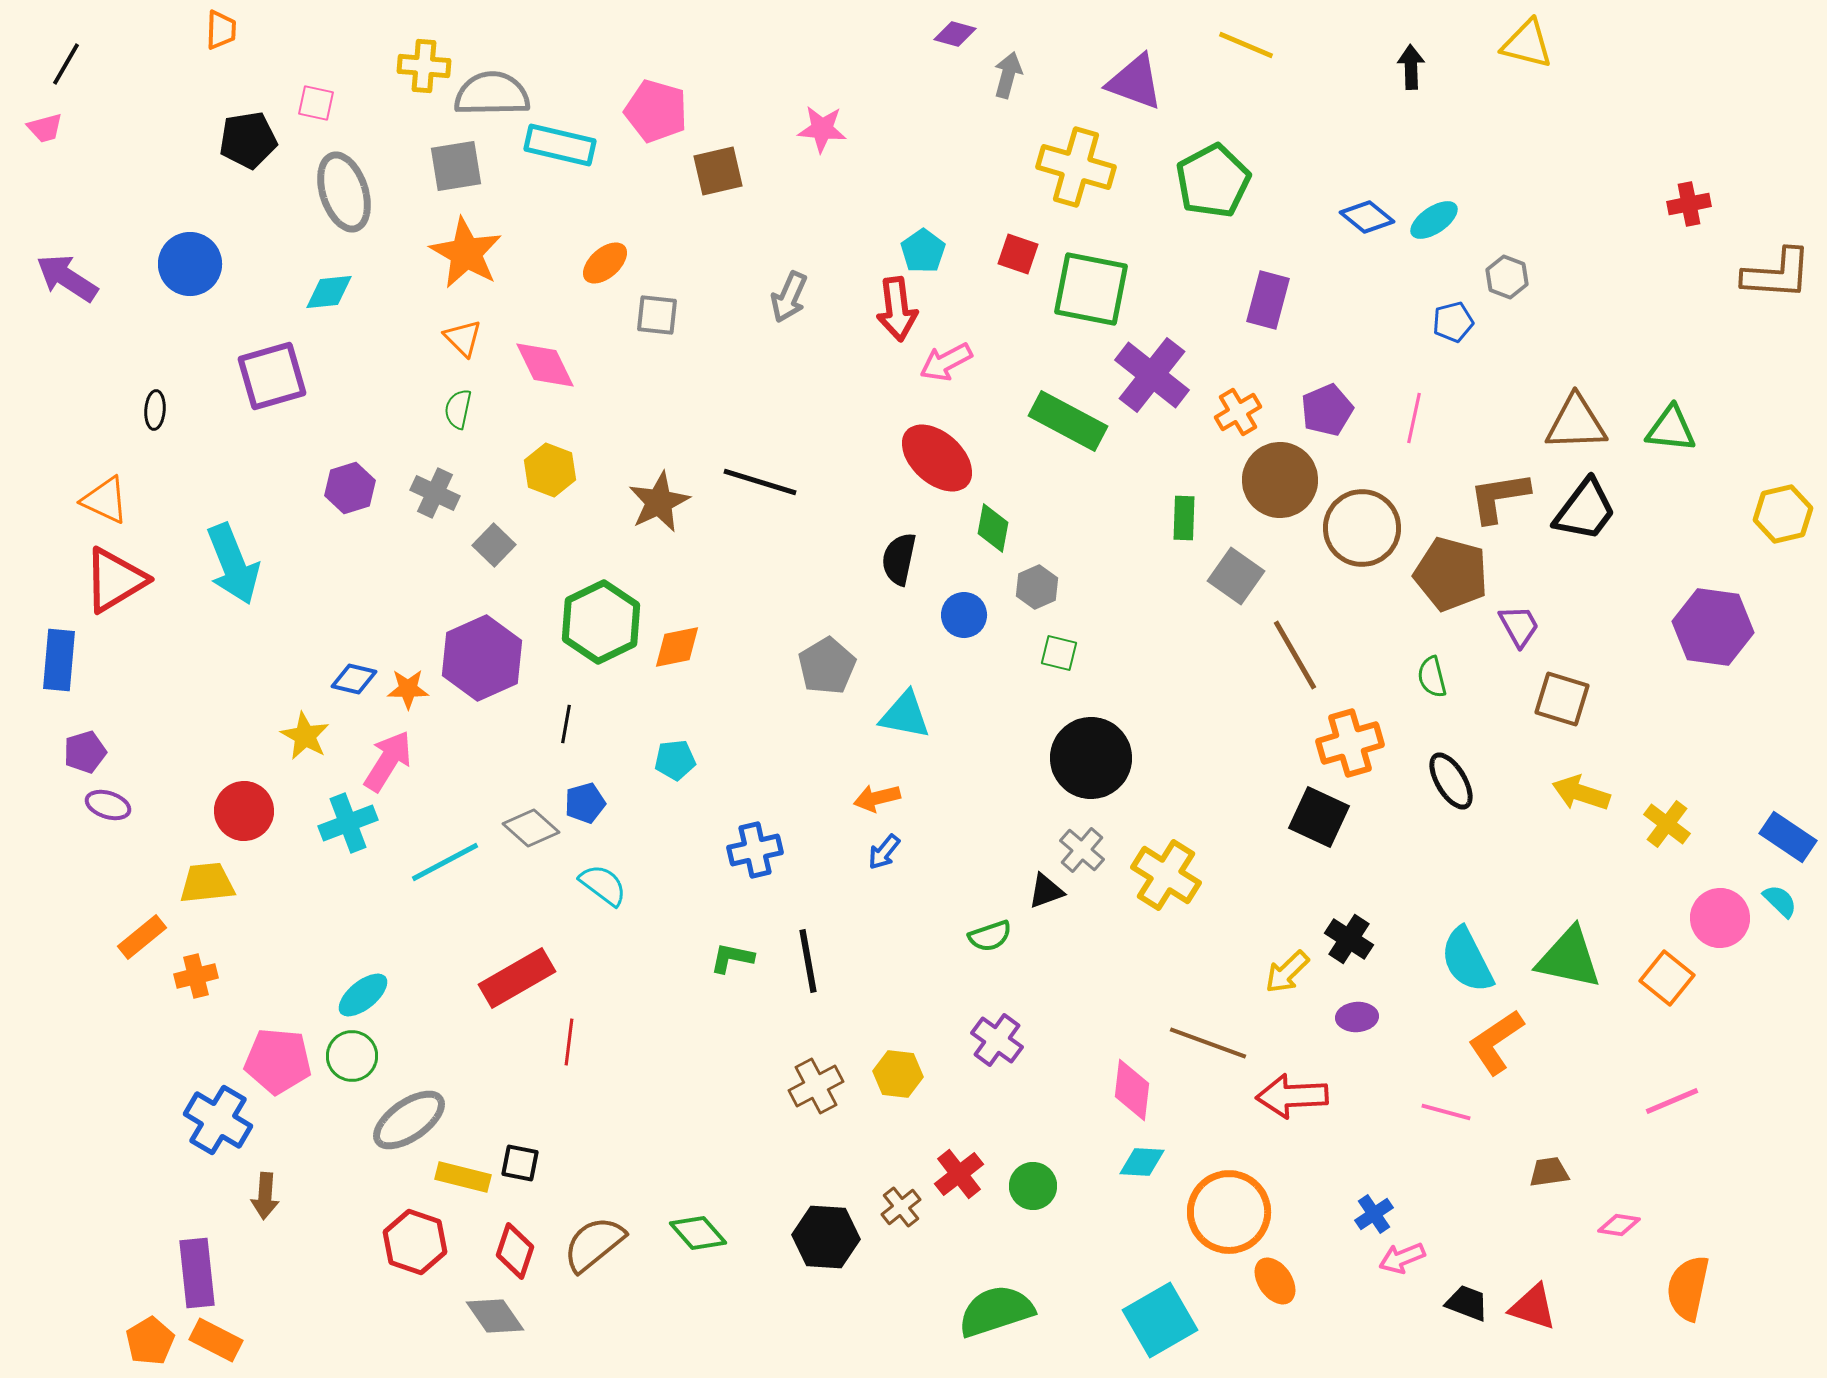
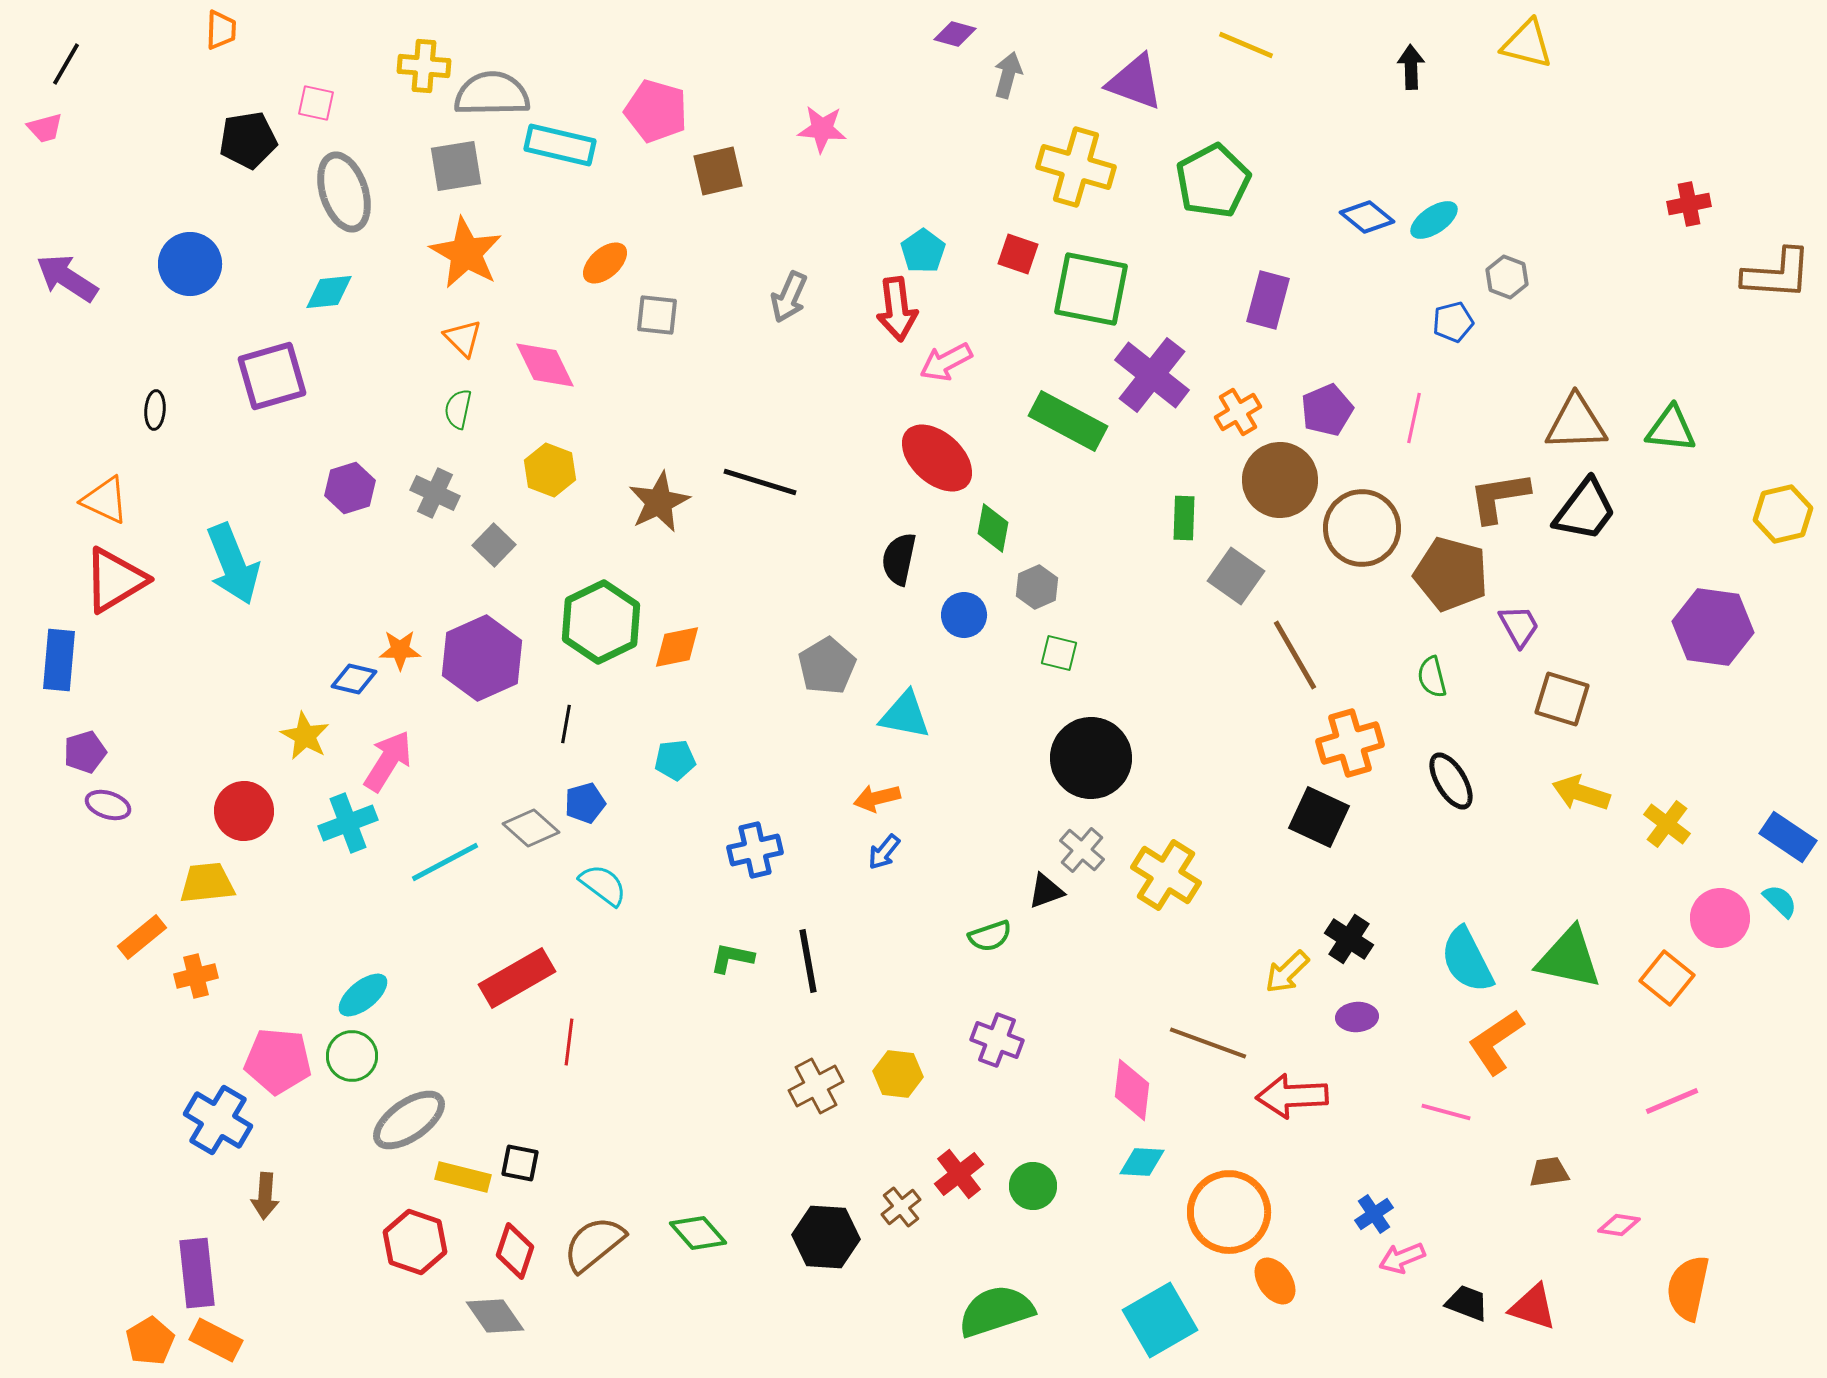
orange star at (408, 689): moved 8 px left, 39 px up
purple cross at (997, 1040): rotated 15 degrees counterclockwise
